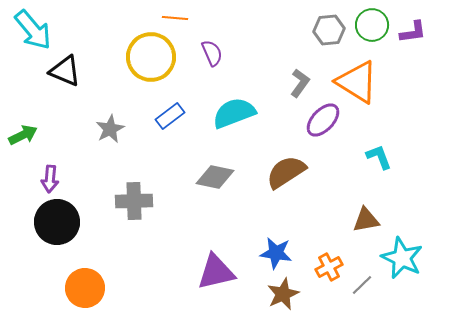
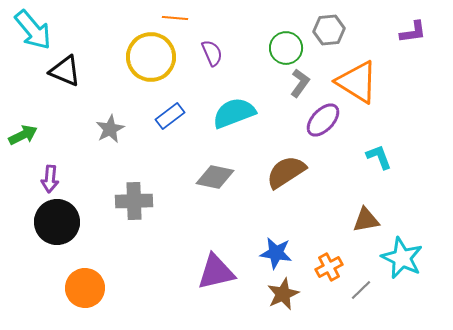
green circle: moved 86 px left, 23 px down
gray line: moved 1 px left, 5 px down
